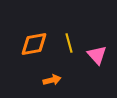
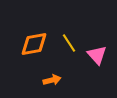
yellow line: rotated 18 degrees counterclockwise
